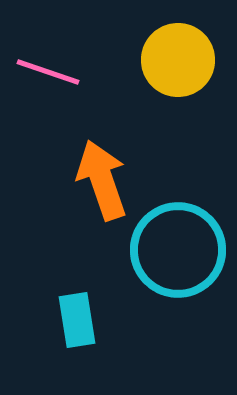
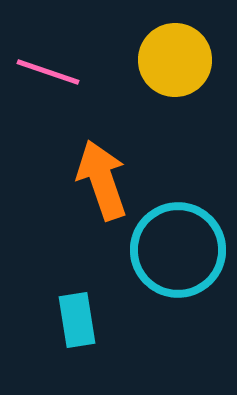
yellow circle: moved 3 px left
